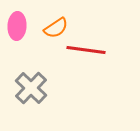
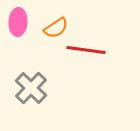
pink ellipse: moved 1 px right, 4 px up
